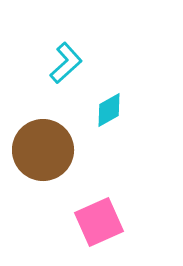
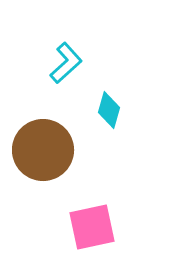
cyan diamond: rotated 45 degrees counterclockwise
pink square: moved 7 px left, 5 px down; rotated 12 degrees clockwise
